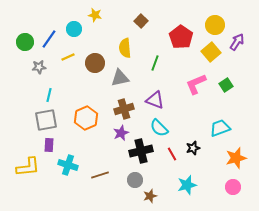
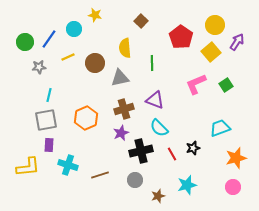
green line: moved 3 px left; rotated 21 degrees counterclockwise
brown star: moved 8 px right
